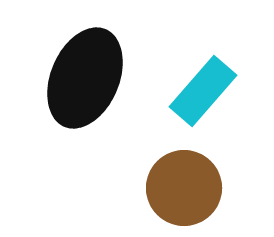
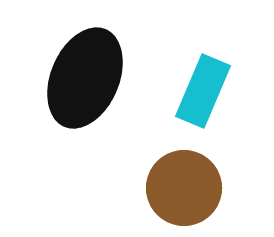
cyan rectangle: rotated 18 degrees counterclockwise
